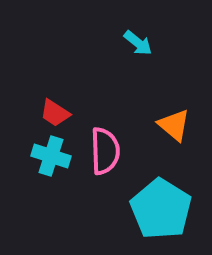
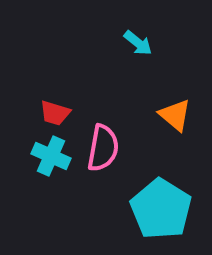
red trapezoid: rotated 16 degrees counterclockwise
orange triangle: moved 1 px right, 10 px up
pink semicircle: moved 2 px left, 3 px up; rotated 12 degrees clockwise
cyan cross: rotated 6 degrees clockwise
